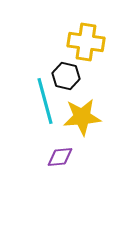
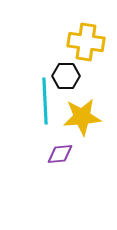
black hexagon: rotated 12 degrees counterclockwise
cyan line: rotated 12 degrees clockwise
purple diamond: moved 3 px up
